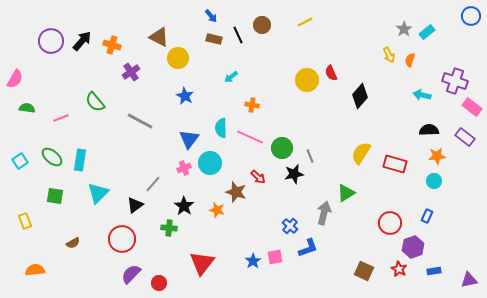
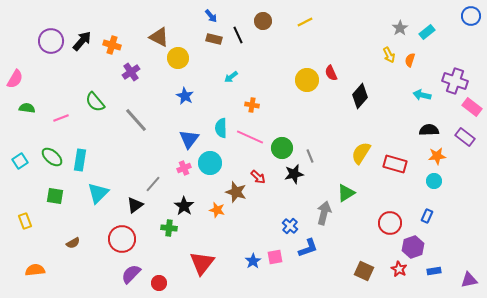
brown circle at (262, 25): moved 1 px right, 4 px up
gray star at (404, 29): moved 4 px left, 1 px up
gray line at (140, 121): moved 4 px left, 1 px up; rotated 20 degrees clockwise
